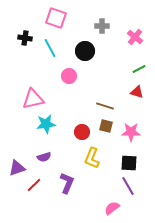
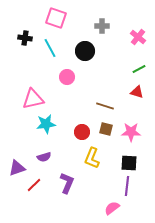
pink cross: moved 3 px right
pink circle: moved 2 px left, 1 px down
brown square: moved 3 px down
purple line: moved 1 px left; rotated 36 degrees clockwise
